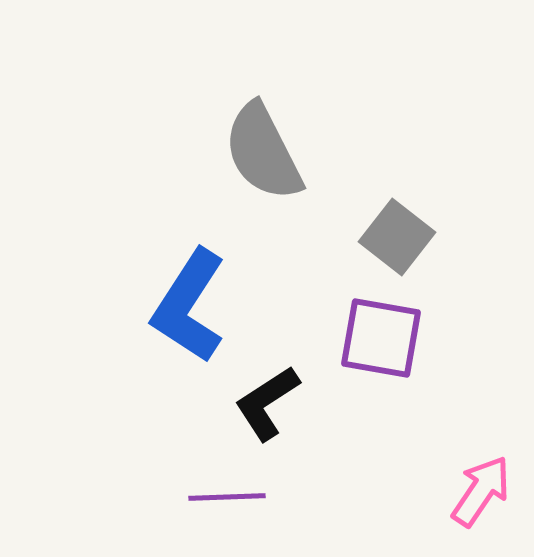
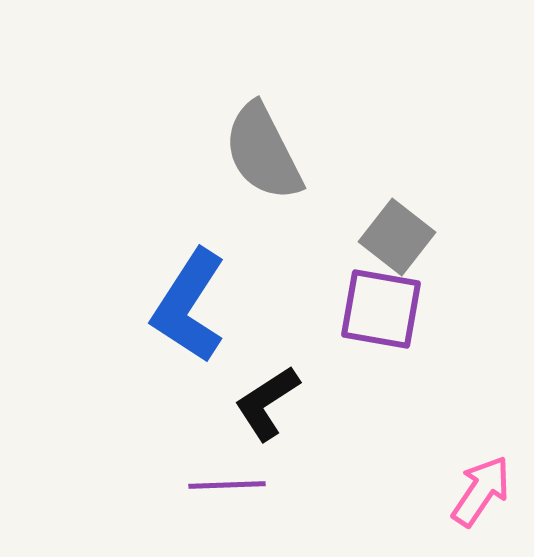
purple square: moved 29 px up
purple line: moved 12 px up
